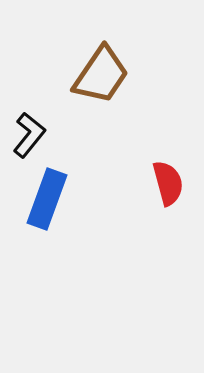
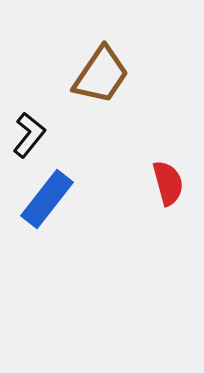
blue rectangle: rotated 18 degrees clockwise
